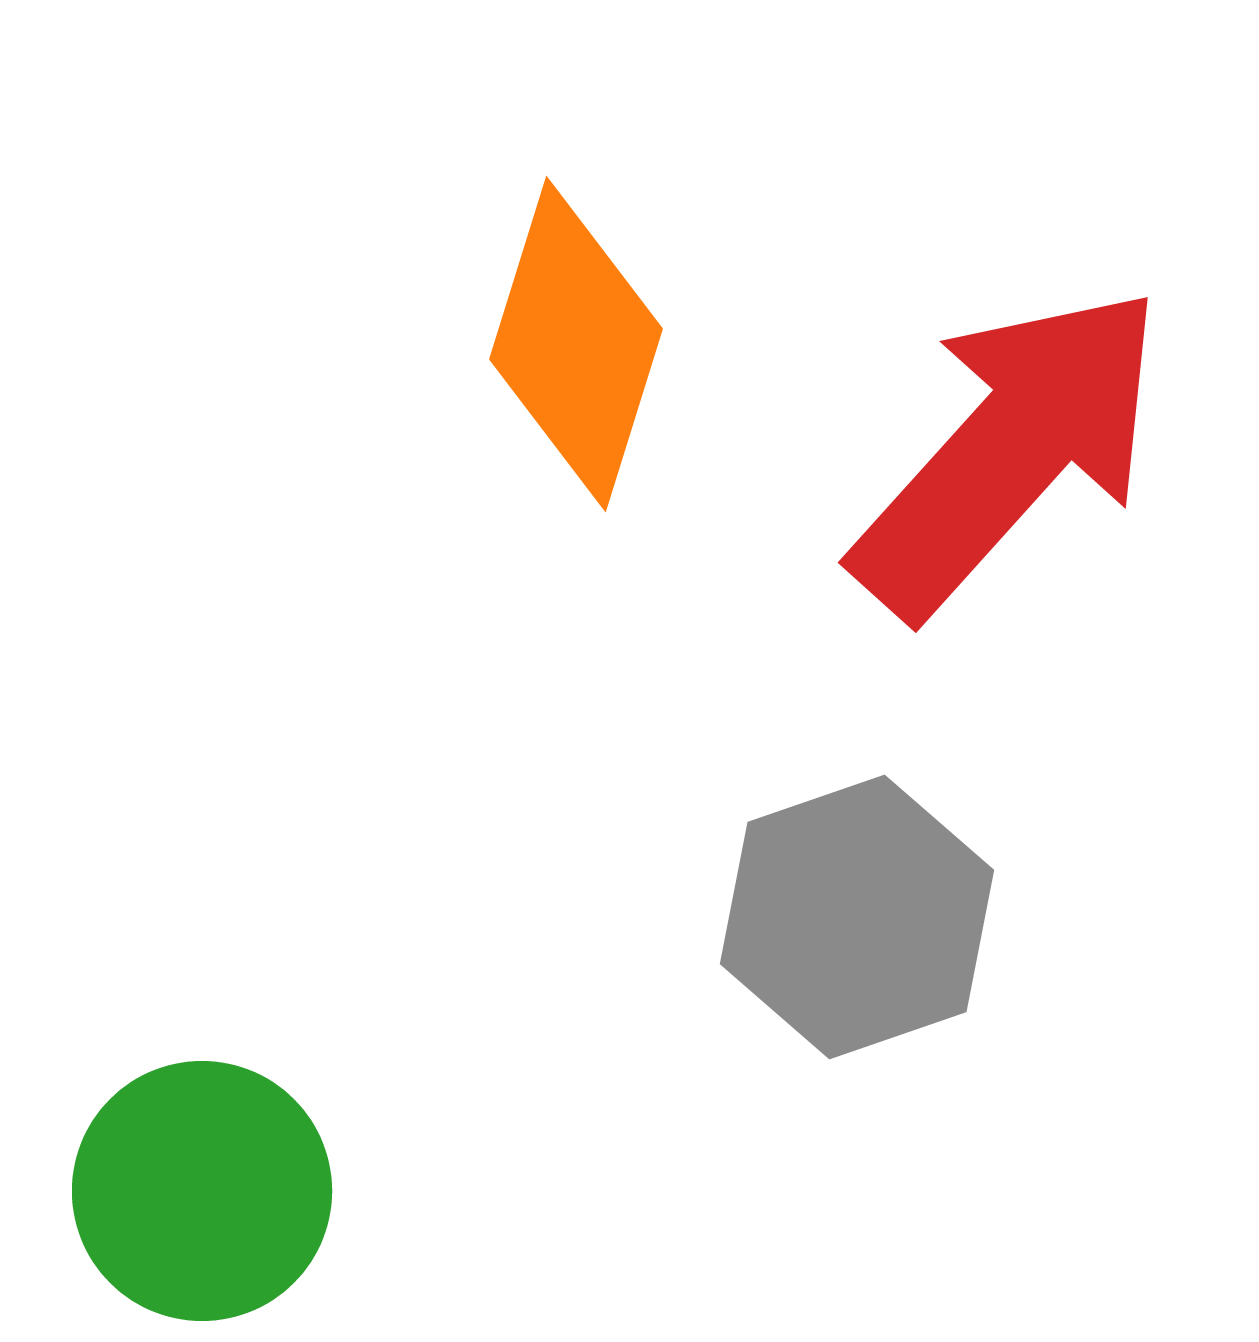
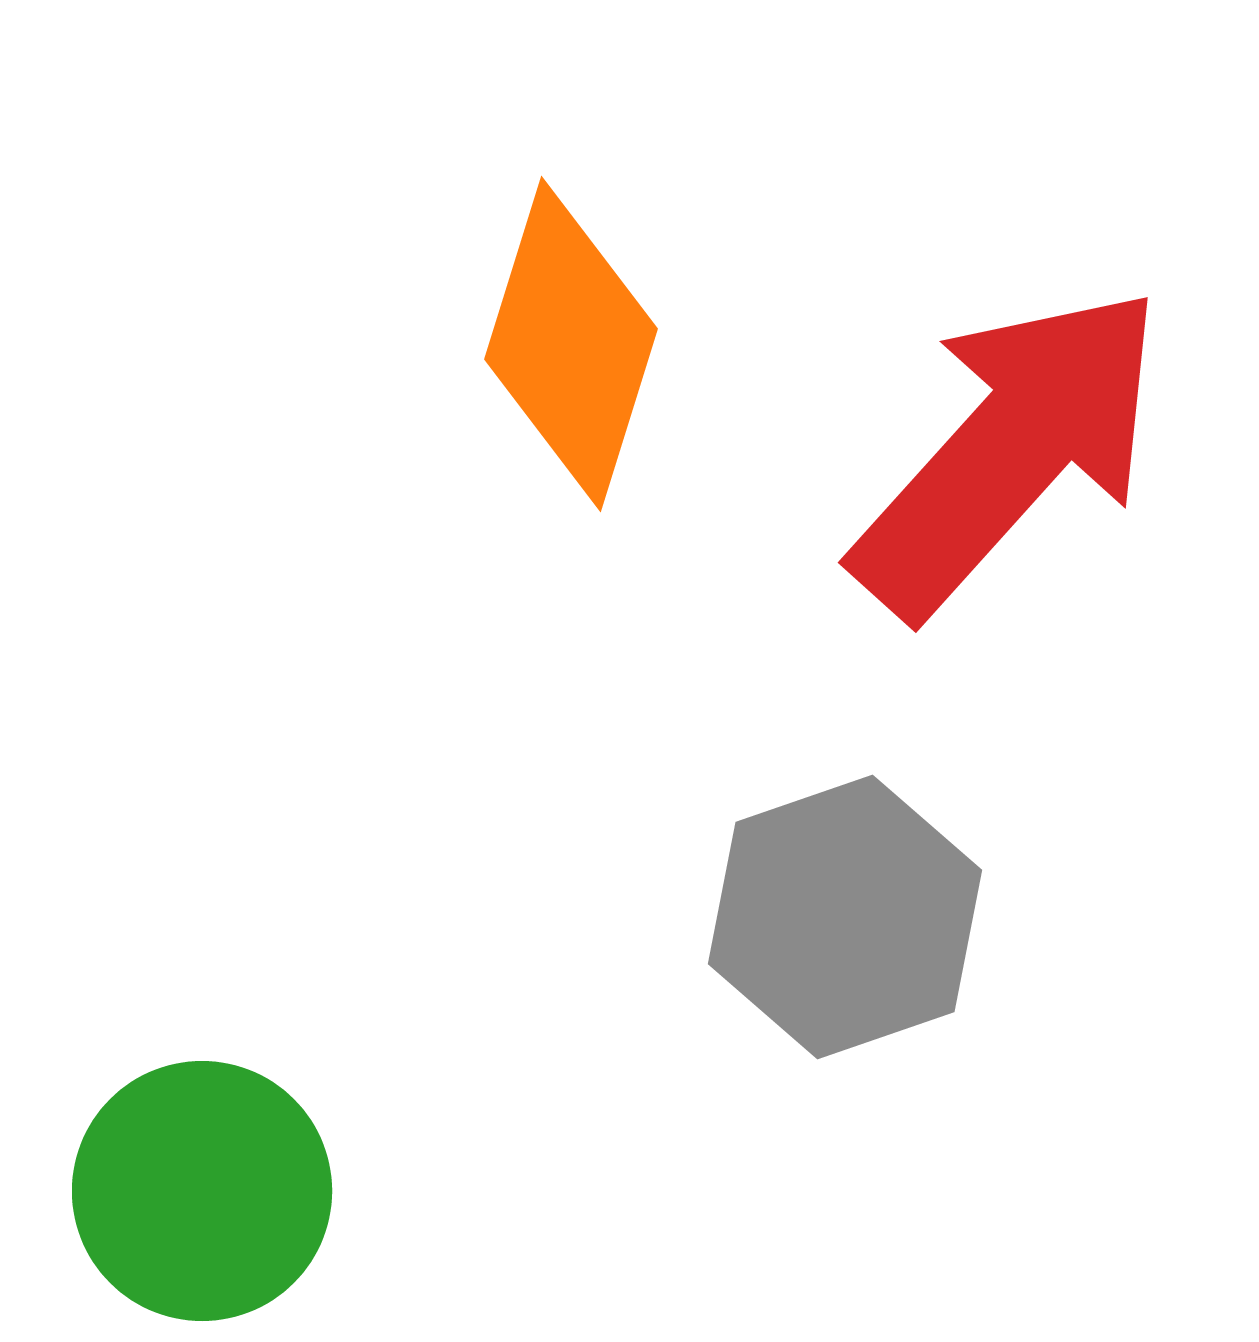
orange diamond: moved 5 px left
gray hexagon: moved 12 px left
